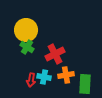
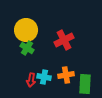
green cross: moved 1 px down
red cross: moved 9 px right, 14 px up
